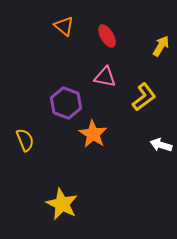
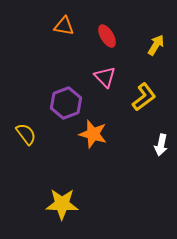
orange triangle: rotated 30 degrees counterclockwise
yellow arrow: moved 5 px left, 1 px up
pink triangle: rotated 35 degrees clockwise
purple hexagon: rotated 20 degrees clockwise
orange star: rotated 16 degrees counterclockwise
yellow semicircle: moved 1 px right, 6 px up; rotated 15 degrees counterclockwise
white arrow: rotated 95 degrees counterclockwise
yellow star: rotated 24 degrees counterclockwise
